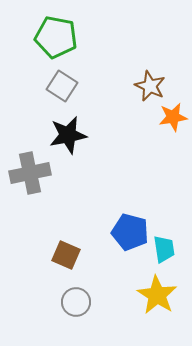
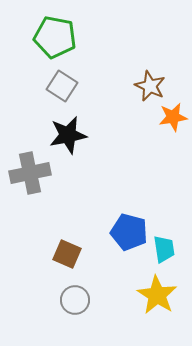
green pentagon: moved 1 px left
blue pentagon: moved 1 px left
brown square: moved 1 px right, 1 px up
gray circle: moved 1 px left, 2 px up
